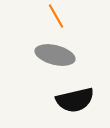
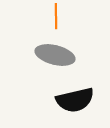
orange line: rotated 30 degrees clockwise
